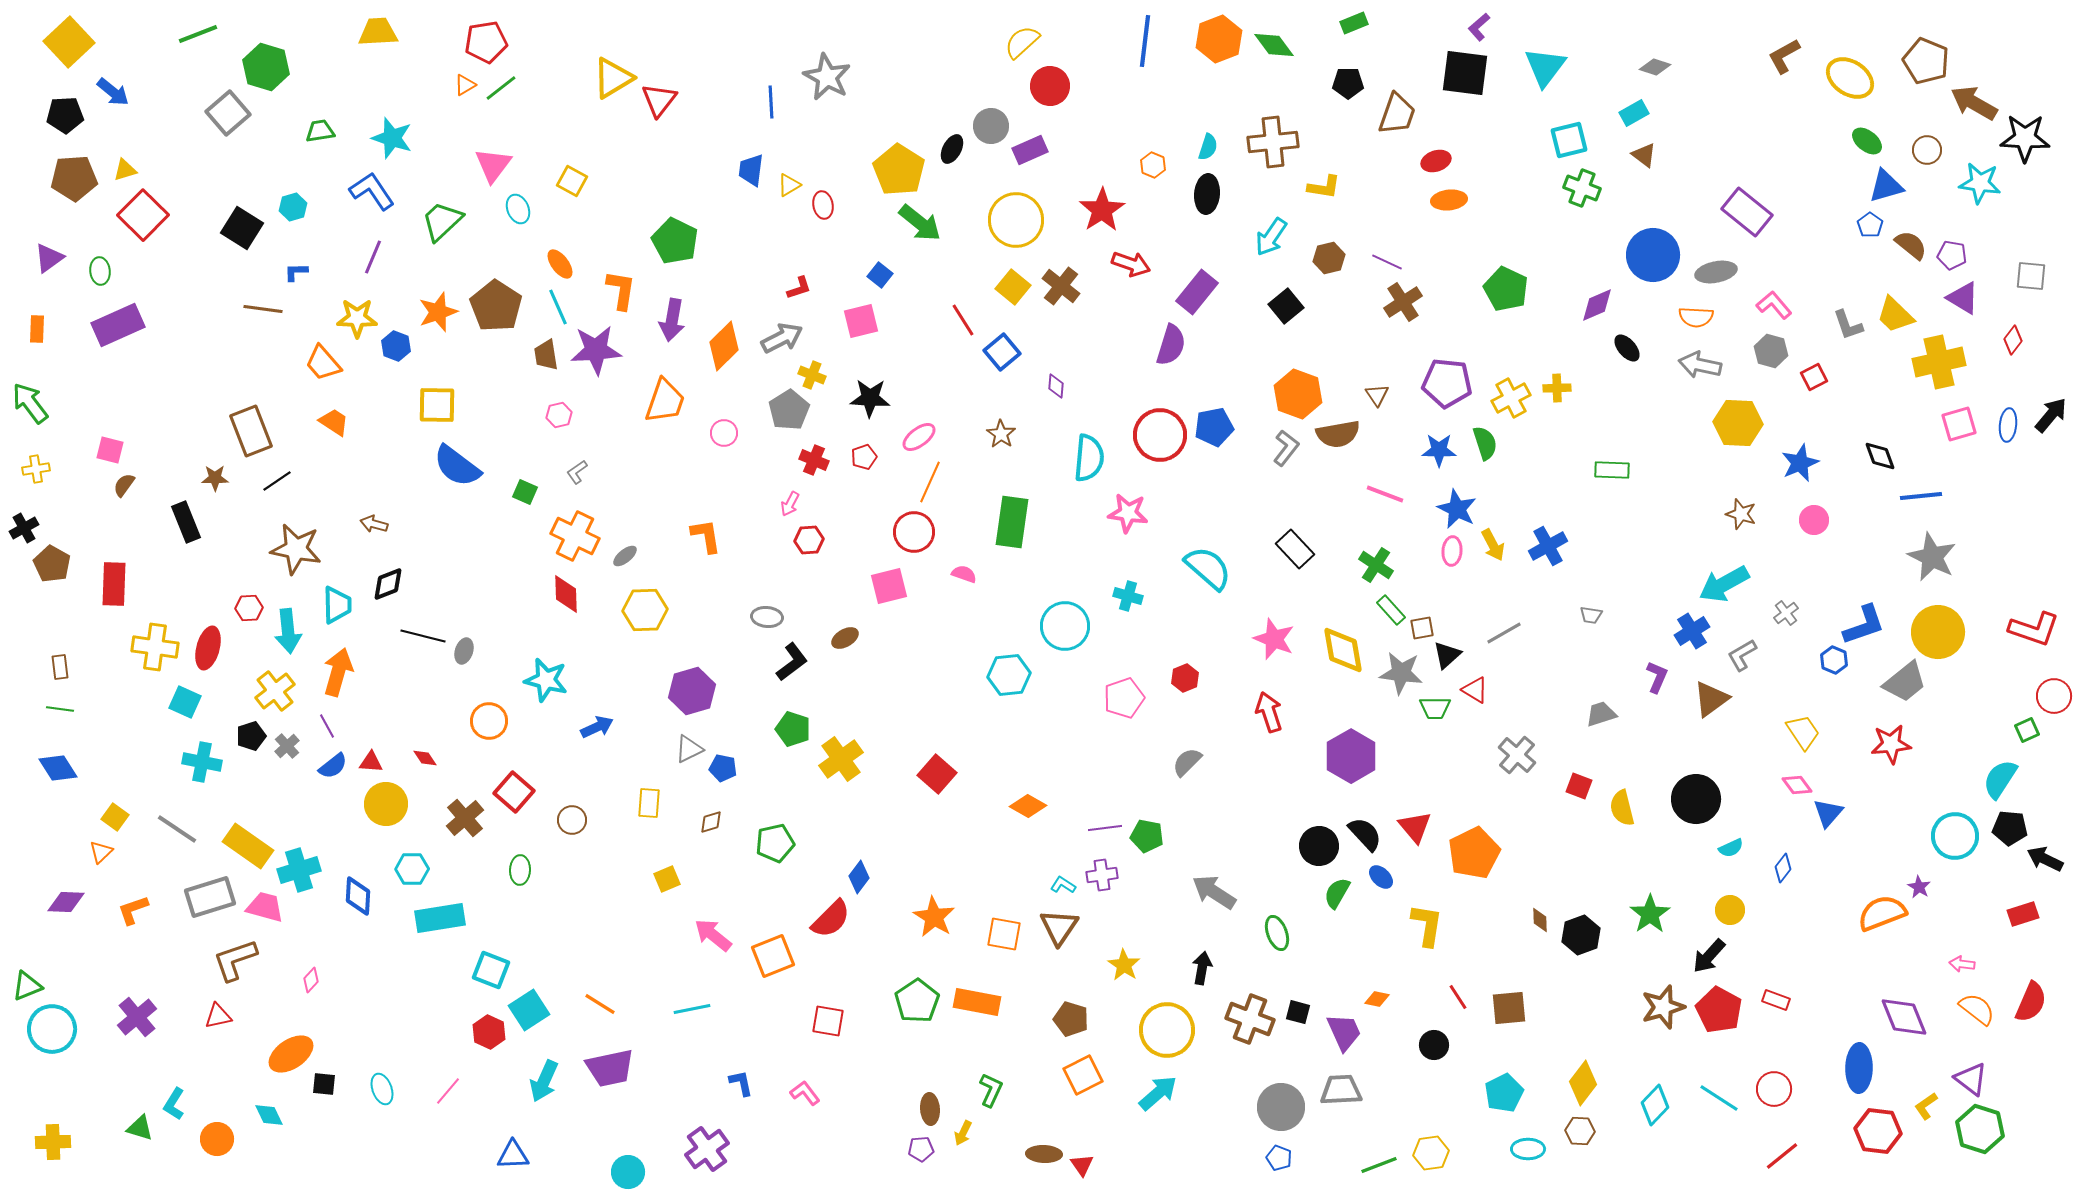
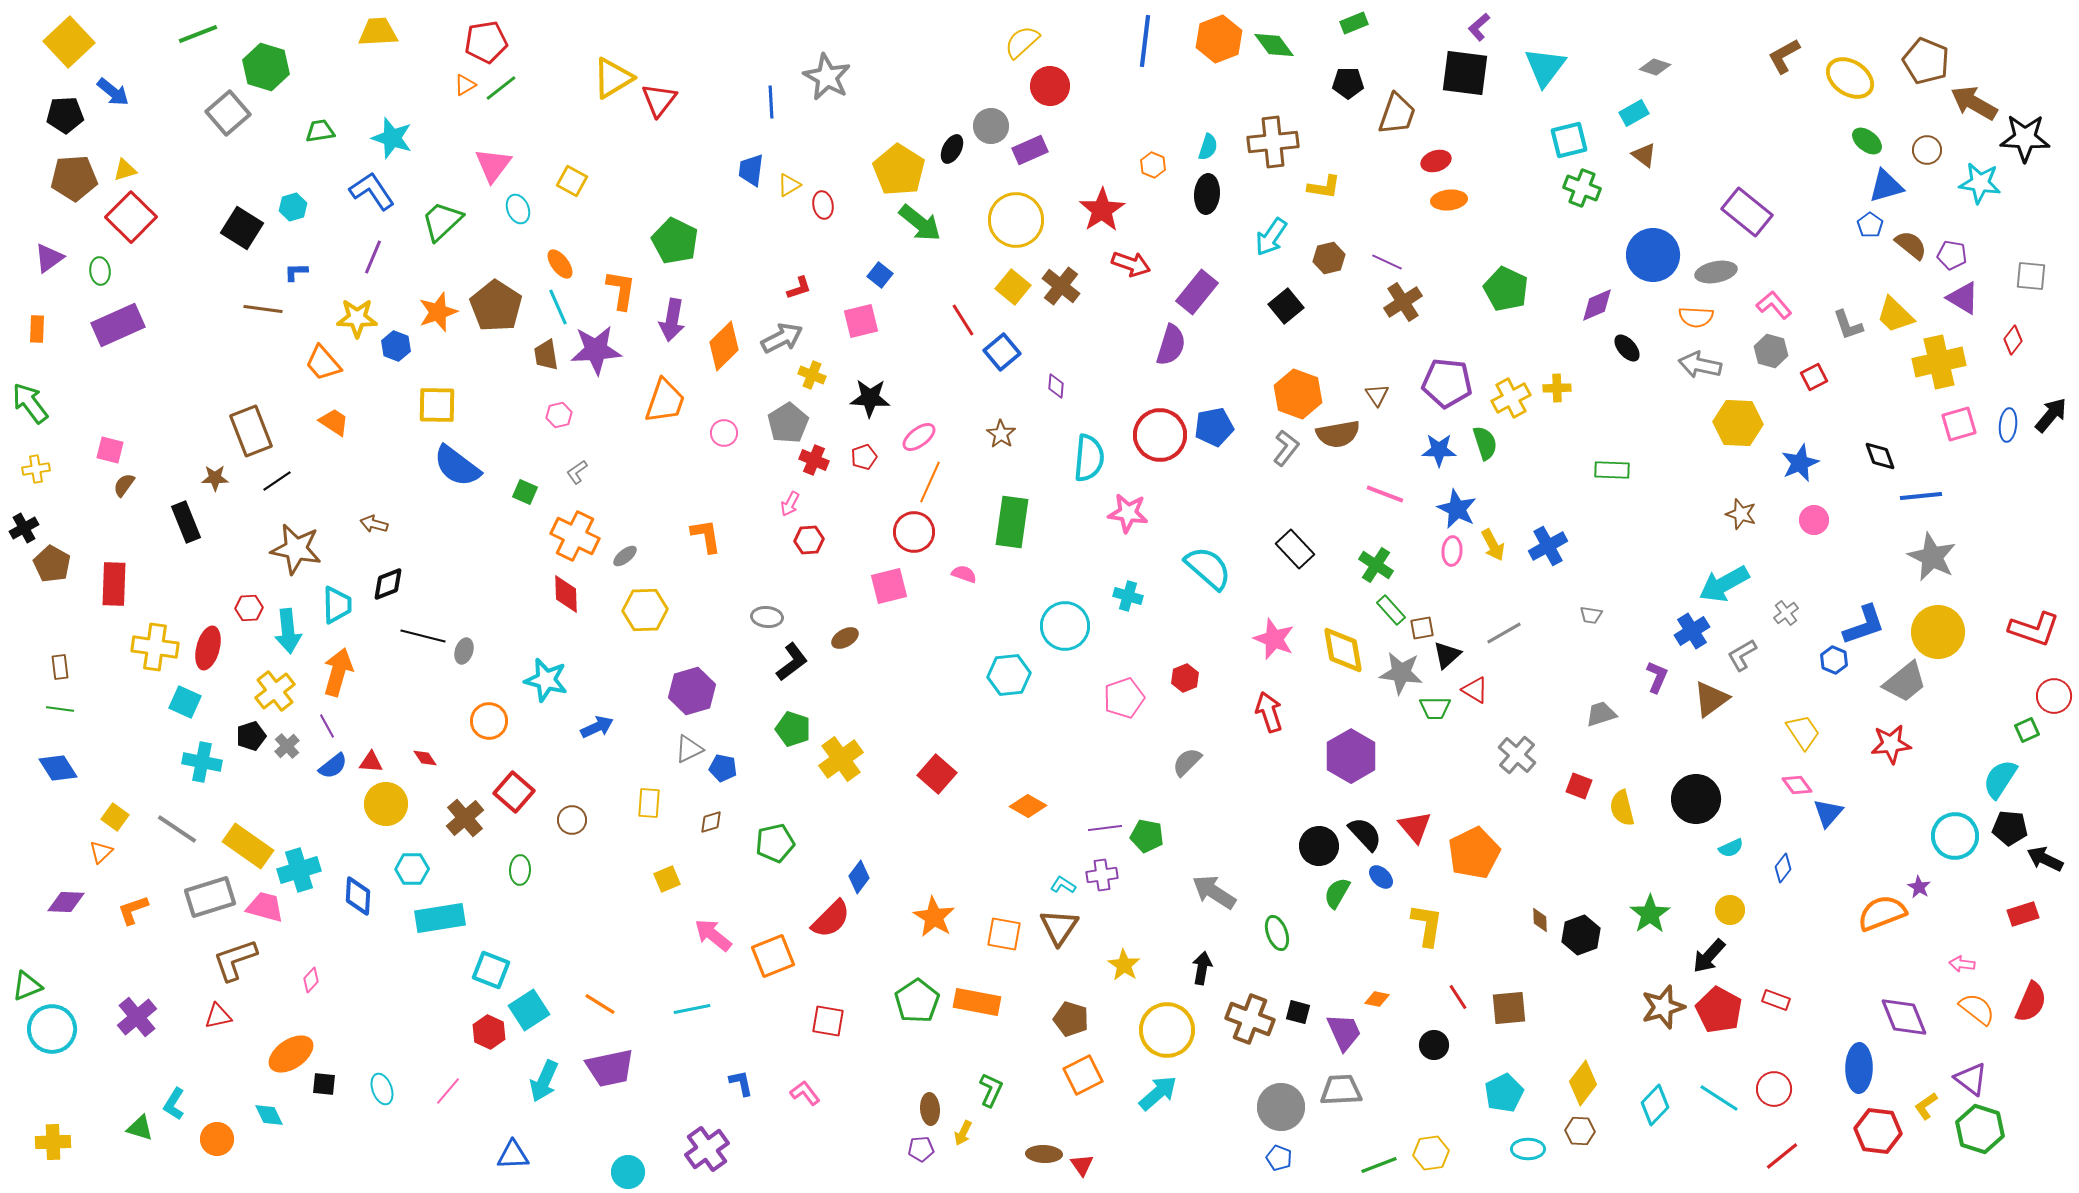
red square at (143, 215): moved 12 px left, 2 px down
gray pentagon at (789, 410): moved 1 px left, 13 px down
